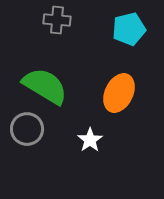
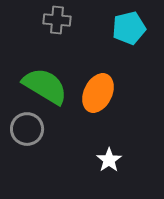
cyan pentagon: moved 1 px up
orange ellipse: moved 21 px left
white star: moved 19 px right, 20 px down
